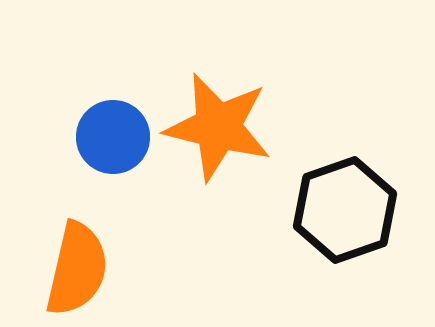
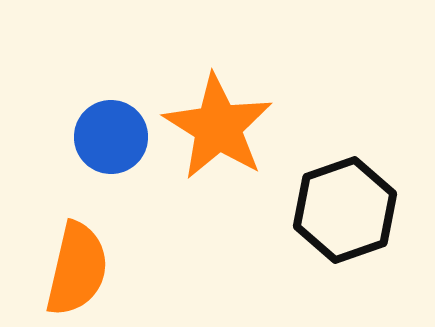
orange star: rotated 18 degrees clockwise
blue circle: moved 2 px left
